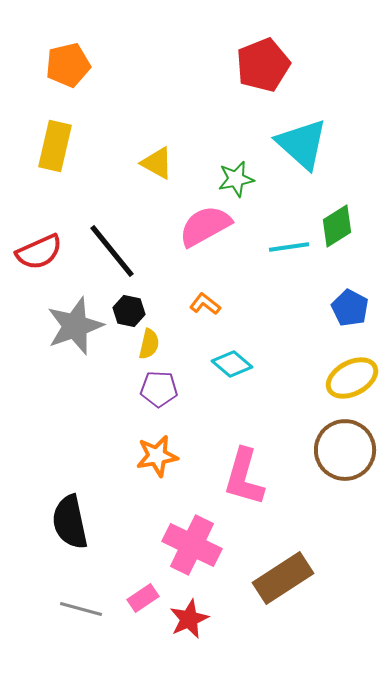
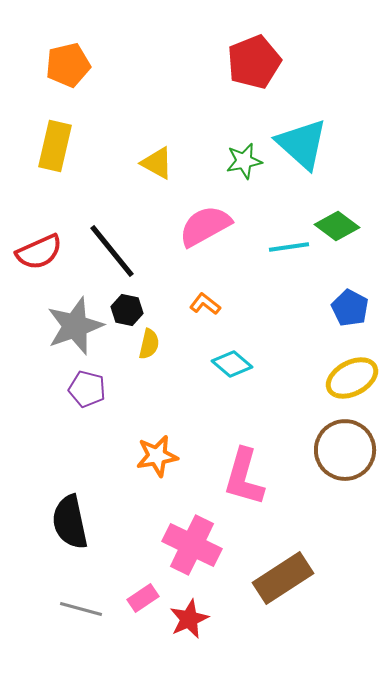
red pentagon: moved 9 px left, 3 px up
green star: moved 8 px right, 18 px up
green diamond: rotated 69 degrees clockwise
black hexagon: moved 2 px left, 1 px up
purple pentagon: moved 72 px left; rotated 12 degrees clockwise
